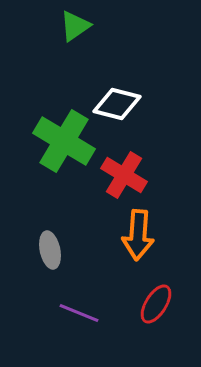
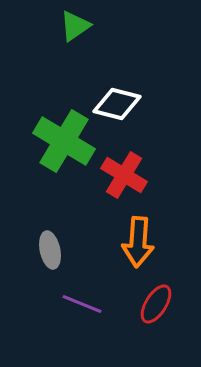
orange arrow: moved 7 px down
purple line: moved 3 px right, 9 px up
